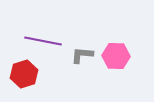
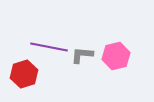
purple line: moved 6 px right, 6 px down
pink hexagon: rotated 16 degrees counterclockwise
